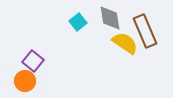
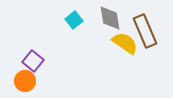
cyan square: moved 4 px left, 2 px up
